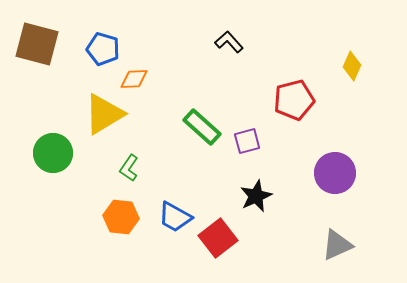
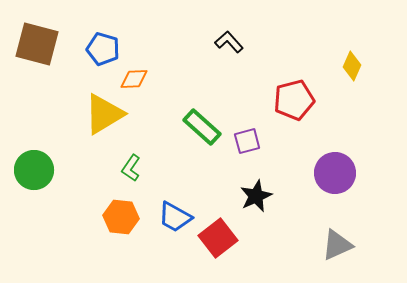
green circle: moved 19 px left, 17 px down
green L-shape: moved 2 px right
